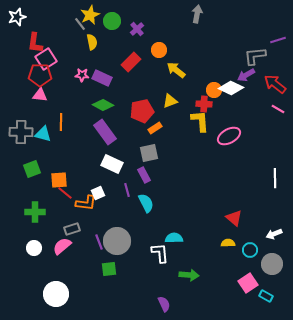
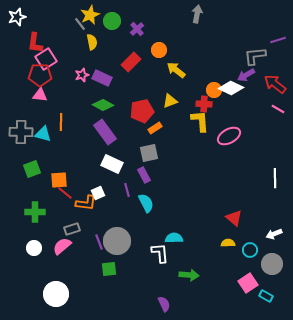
pink star at (82, 75): rotated 24 degrees counterclockwise
